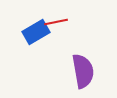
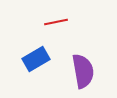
blue rectangle: moved 27 px down
